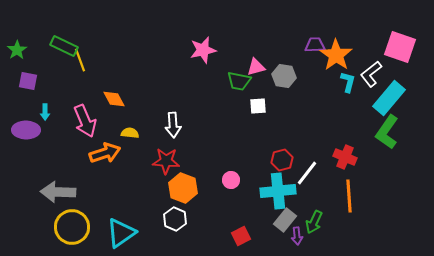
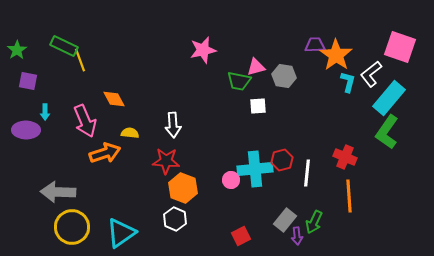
white line: rotated 32 degrees counterclockwise
cyan cross: moved 23 px left, 22 px up
